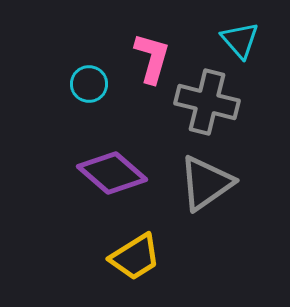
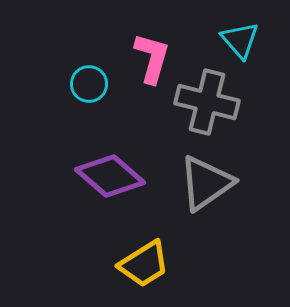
purple diamond: moved 2 px left, 3 px down
yellow trapezoid: moved 9 px right, 7 px down
